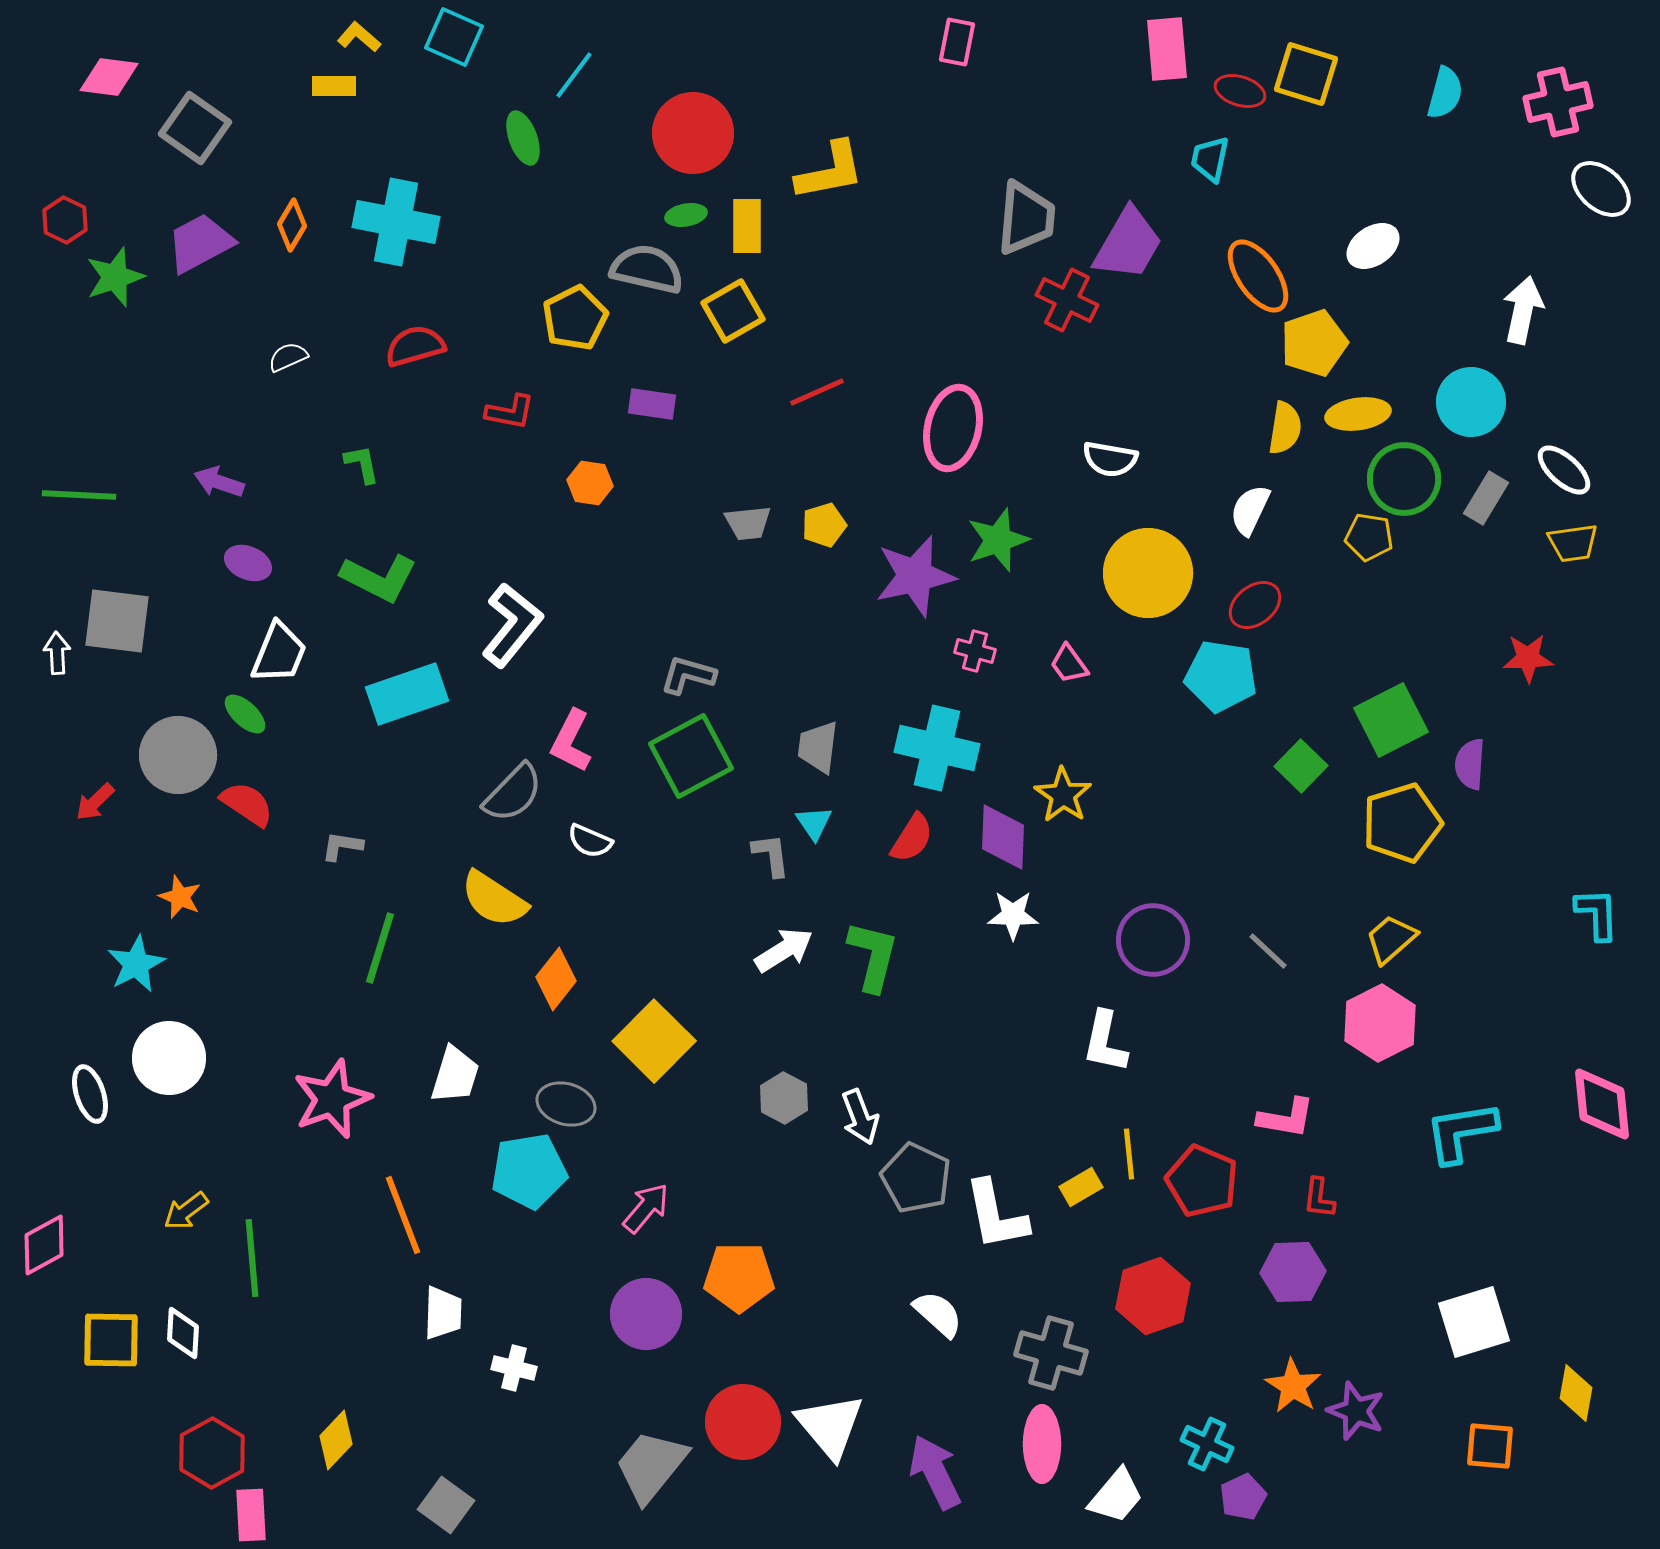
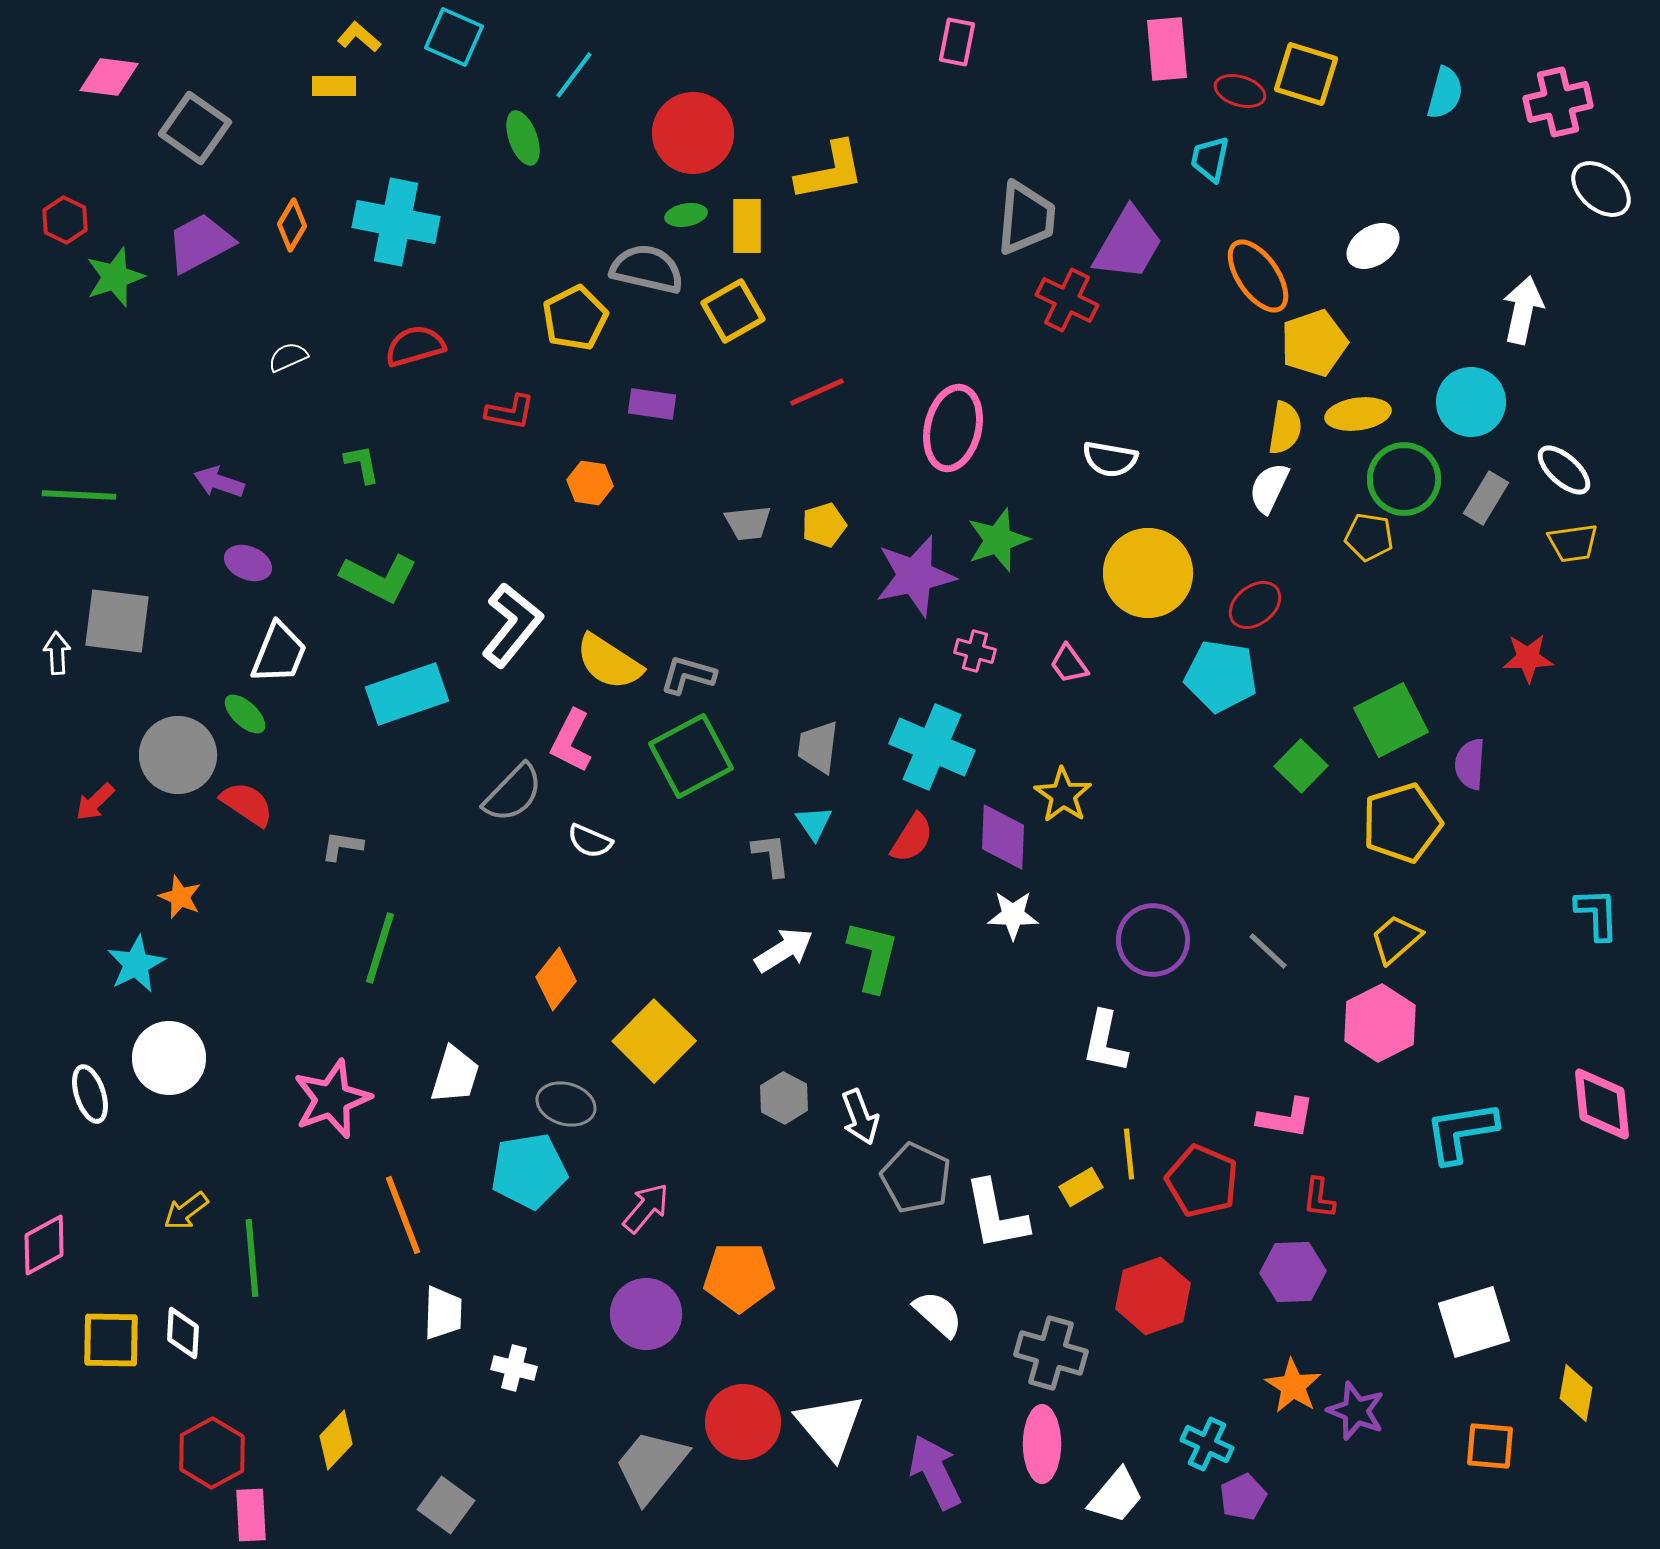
white semicircle at (1250, 510): moved 19 px right, 22 px up
cyan cross at (937, 748): moved 5 px left, 1 px up; rotated 10 degrees clockwise
yellow semicircle at (494, 899): moved 115 px right, 237 px up
yellow trapezoid at (1391, 939): moved 5 px right
